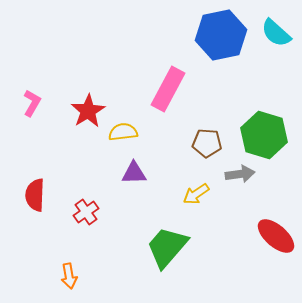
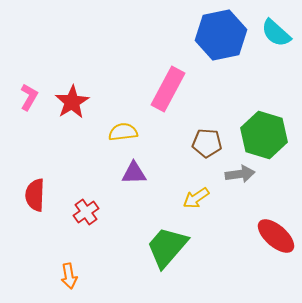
pink L-shape: moved 3 px left, 6 px up
red star: moved 16 px left, 9 px up
yellow arrow: moved 4 px down
